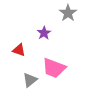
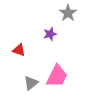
purple star: moved 6 px right, 1 px down; rotated 16 degrees clockwise
pink trapezoid: moved 3 px right, 8 px down; rotated 85 degrees counterclockwise
gray triangle: moved 1 px right, 3 px down
